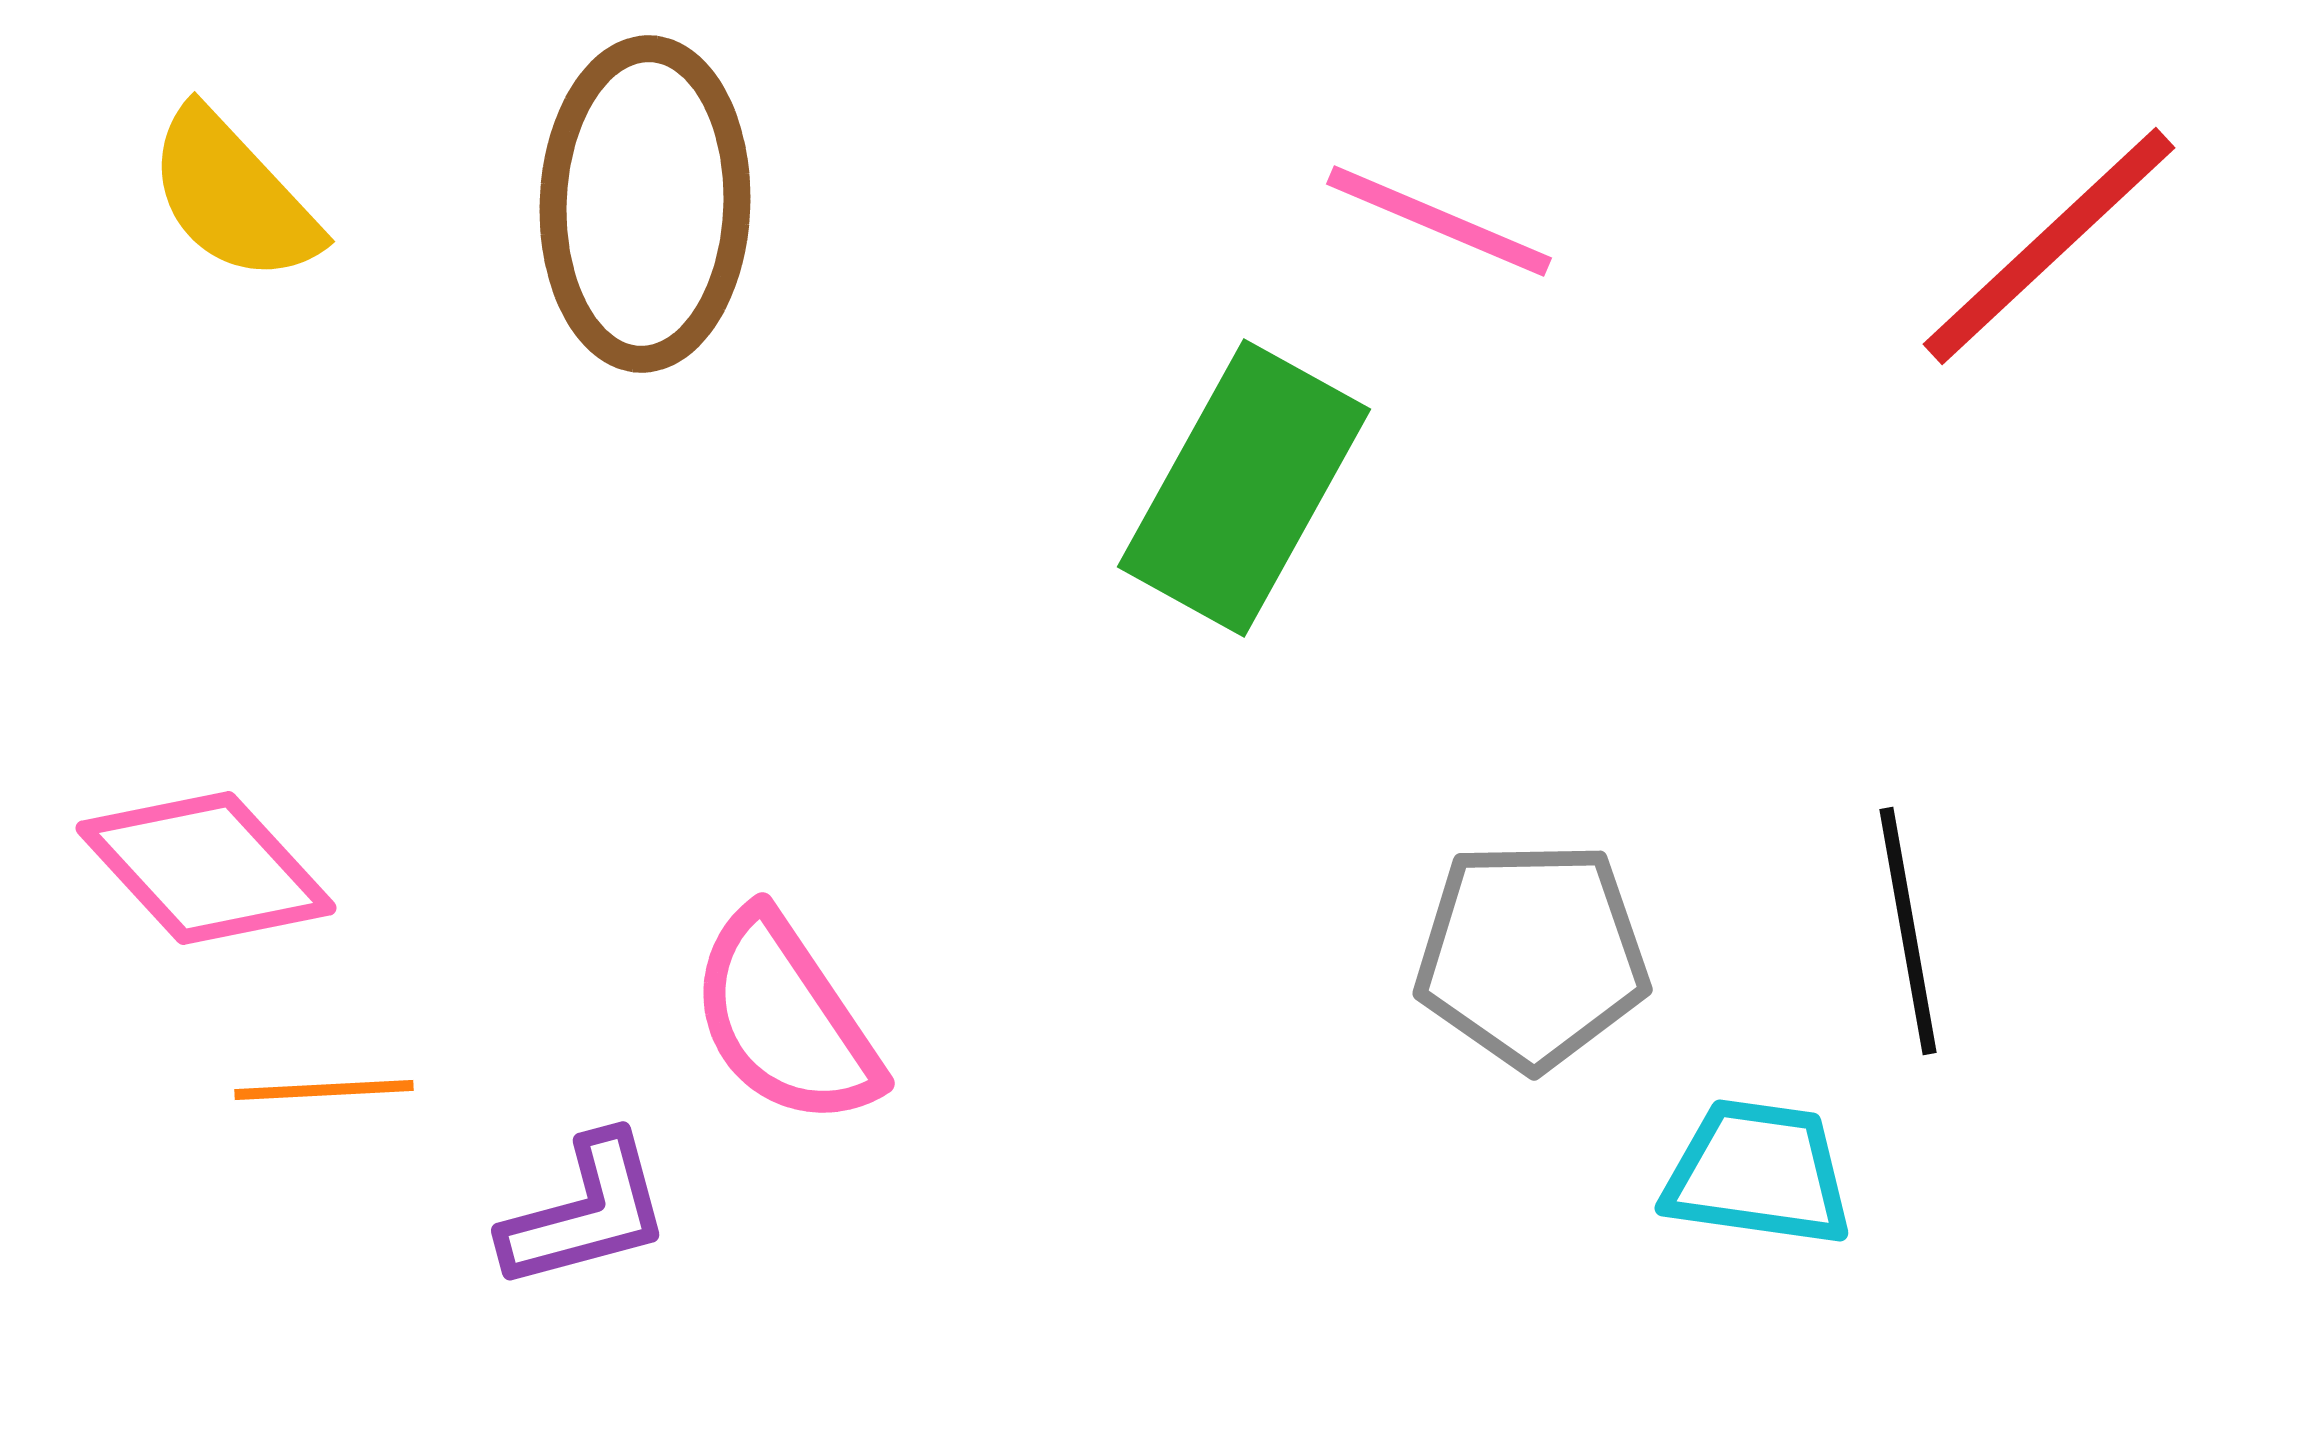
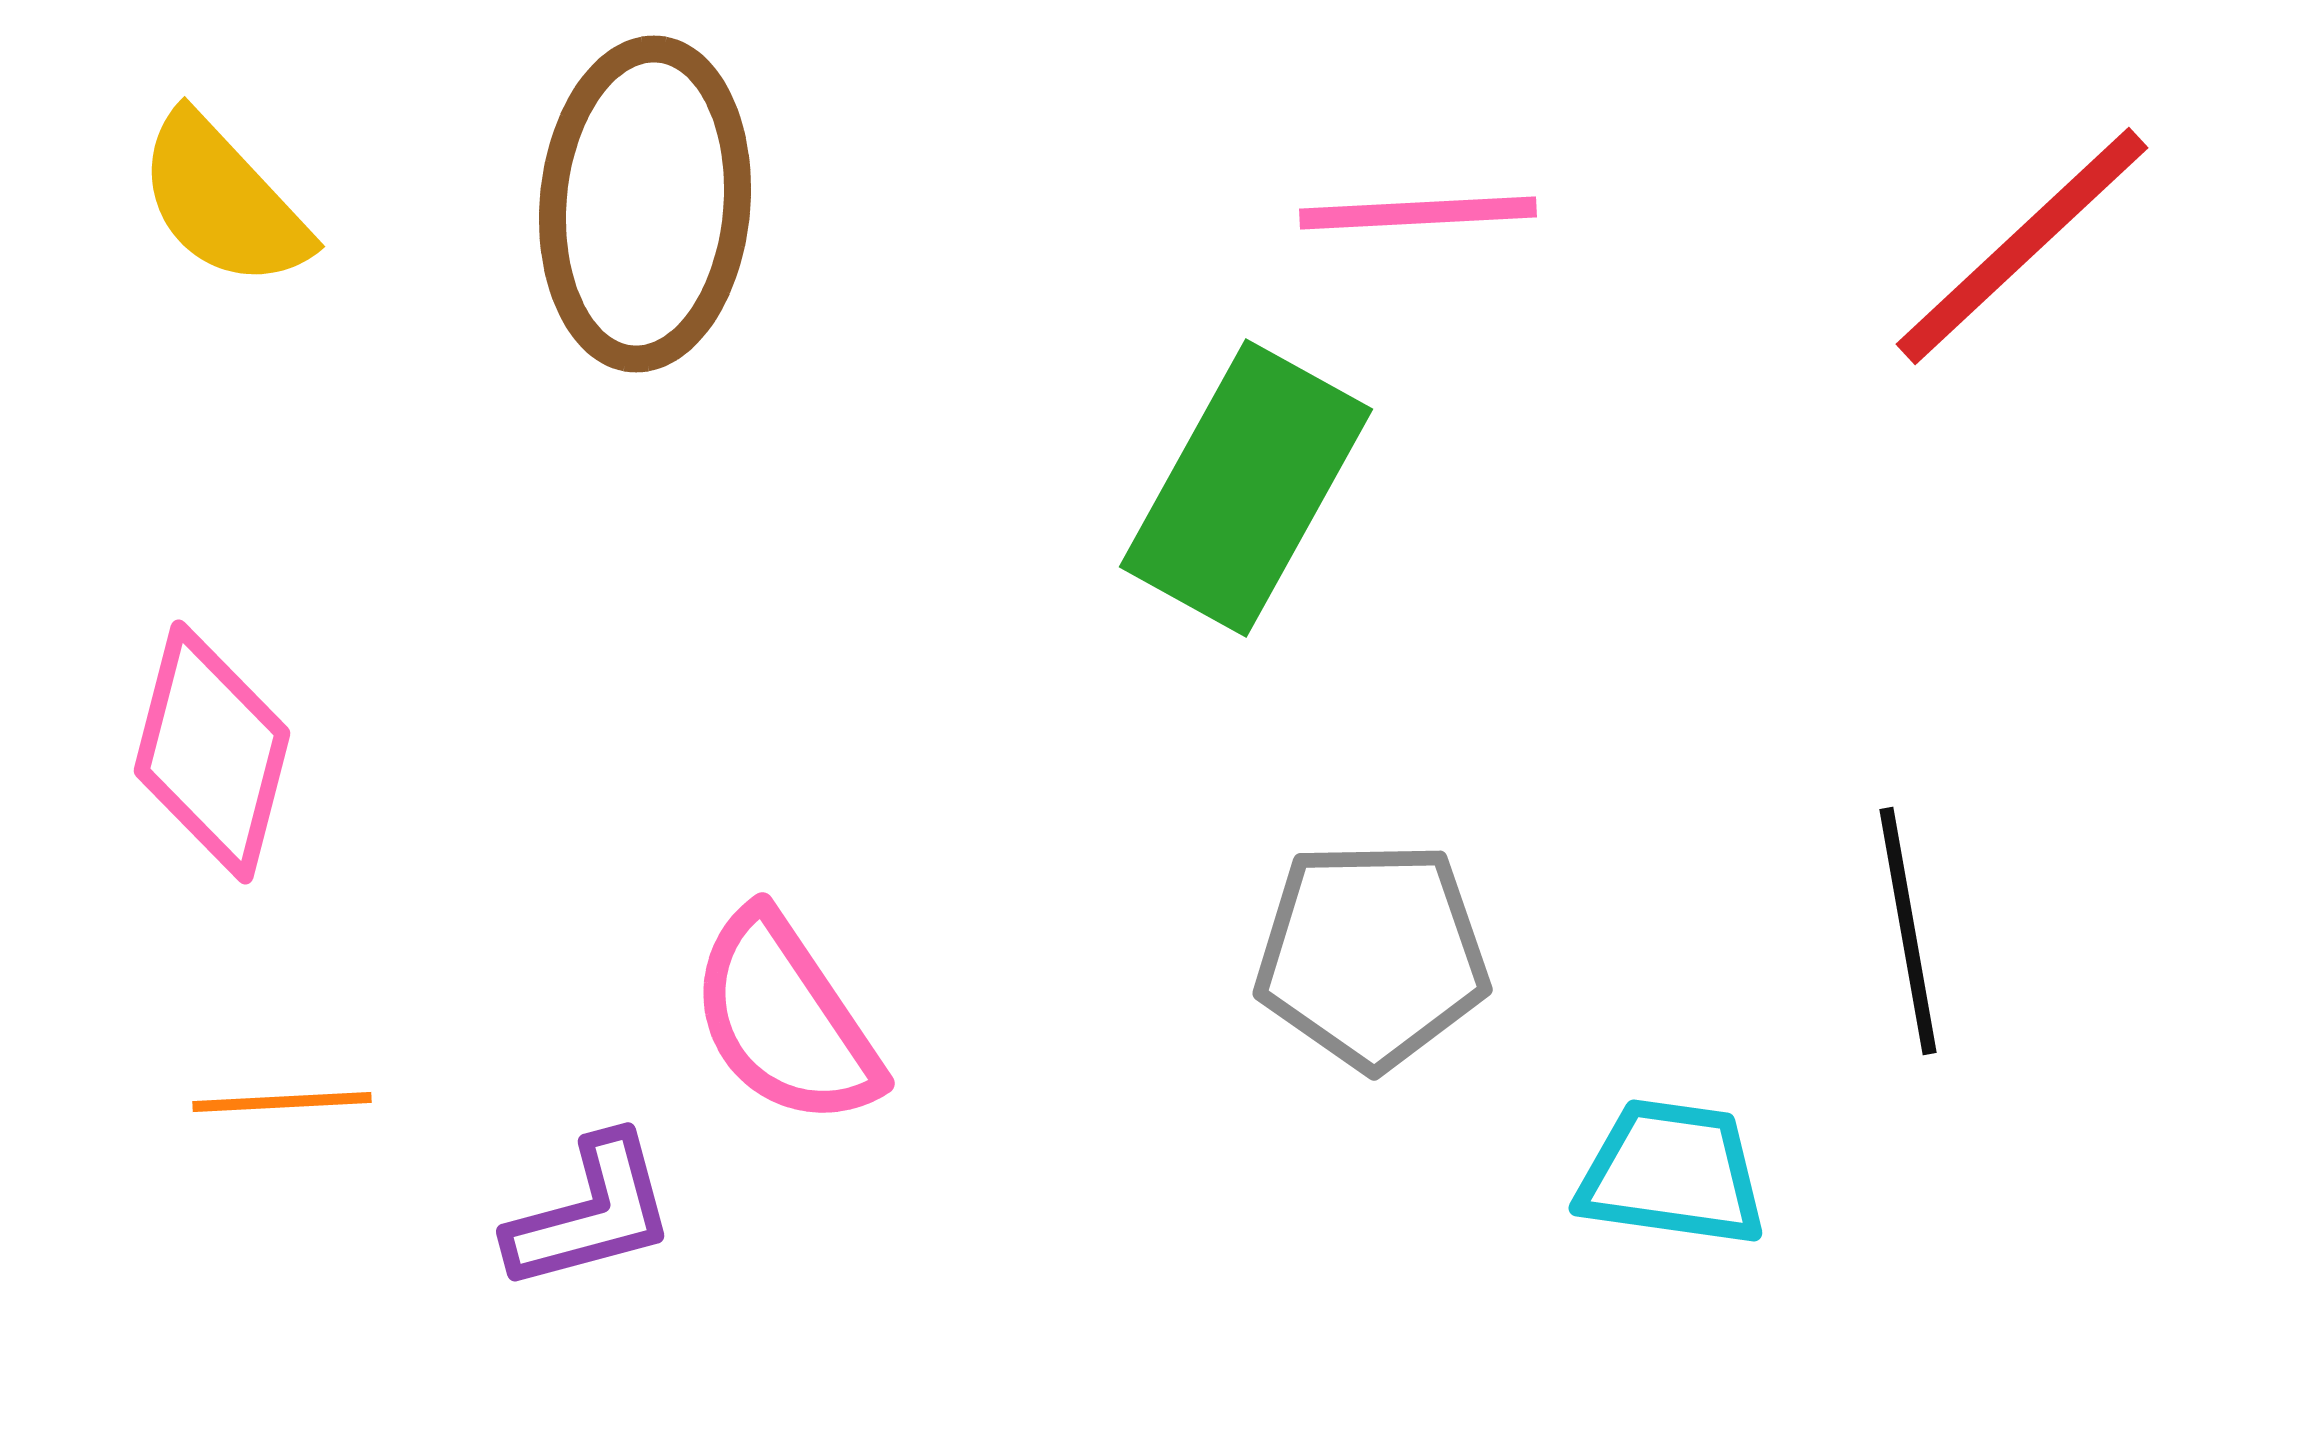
yellow semicircle: moved 10 px left, 5 px down
brown ellipse: rotated 3 degrees clockwise
pink line: moved 21 px left, 8 px up; rotated 26 degrees counterclockwise
red line: moved 27 px left
green rectangle: moved 2 px right
pink diamond: moved 6 px right, 116 px up; rotated 57 degrees clockwise
gray pentagon: moved 160 px left
orange line: moved 42 px left, 12 px down
cyan trapezoid: moved 86 px left
purple L-shape: moved 5 px right, 1 px down
